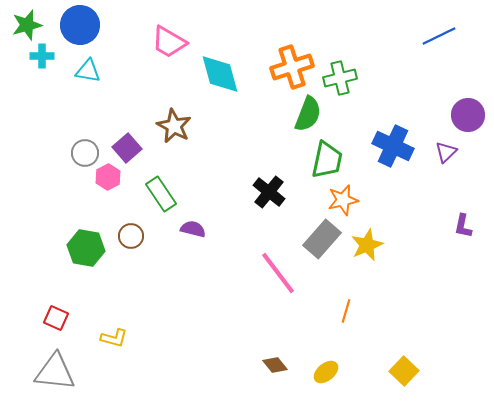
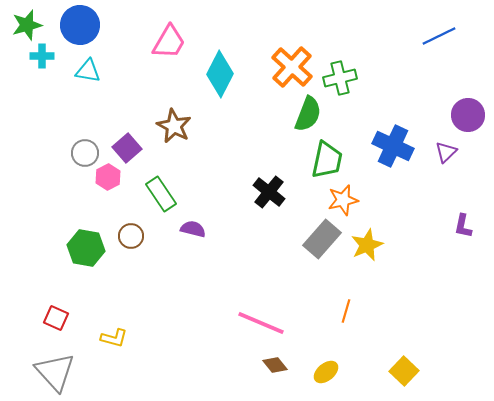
pink trapezoid: rotated 90 degrees counterclockwise
orange cross: rotated 30 degrees counterclockwise
cyan diamond: rotated 42 degrees clockwise
pink line: moved 17 px left, 50 px down; rotated 30 degrees counterclockwise
gray triangle: rotated 42 degrees clockwise
